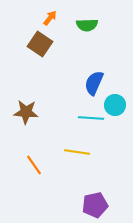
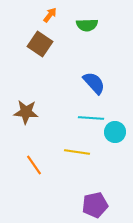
orange arrow: moved 3 px up
blue semicircle: rotated 115 degrees clockwise
cyan circle: moved 27 px down
